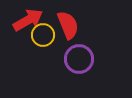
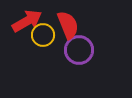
red arrow: moved 1 px left, 1 px down
purple circle: moved 9 px up
